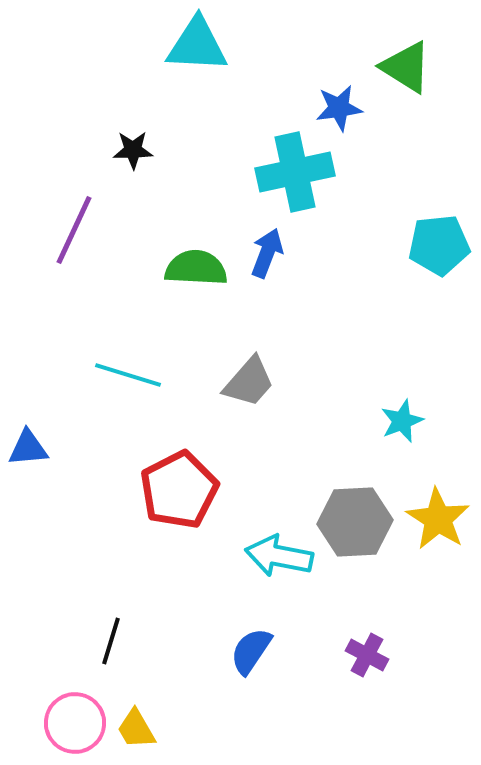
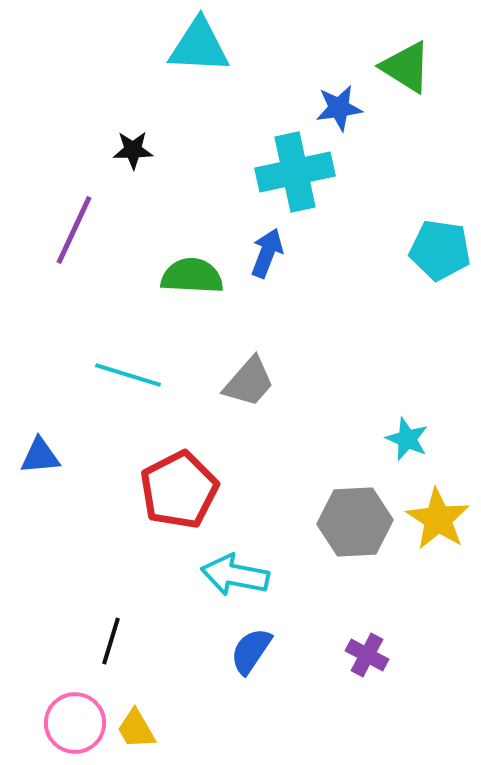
cyan triangle: moved 2 px right, 1 px down
cyan pentagon: moved 1 px right, 5 px down; rotated 14 degrees clockwise
green semicircle: moved 4 px left, 8 px down
cyan star: moved 5 px right, 18 px down; rotated 27 degrees counterclockwise
blue triangle: moved 12 px right, 8 px down
cyan arrow: moved 44 px left, 19 px down
